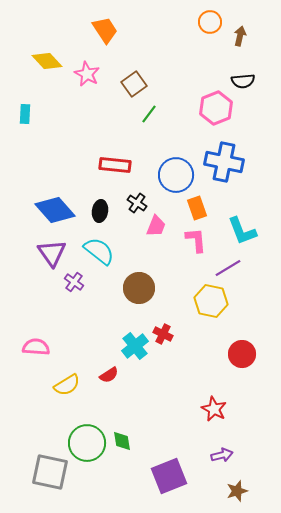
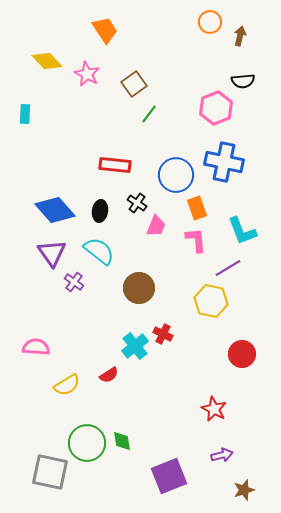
brown star: moved 7 px right, 1 px up
